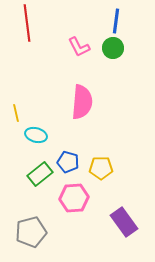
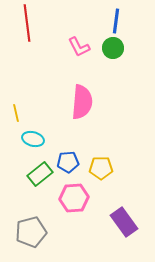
cyan ellipse: moved 3 px left, 4 px down
blue pentagon: rotated 20 degrees counterclockwise
